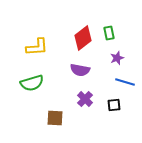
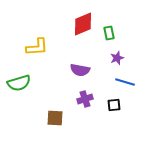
red diamond: moved 14 px up; rotated 15 degrees clockwise
green semicircle: moved 13 px left
purple cross: rotated 28 degrees clockwise
